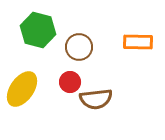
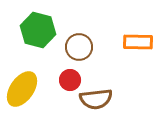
red circle: moved 2 px up
